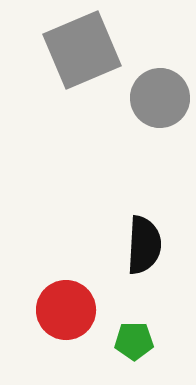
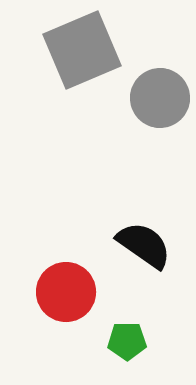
black semicircle: rotated 58 degrees counterclockwise
red circle: moved 18 px up
green pentagon: moved 7 px left
